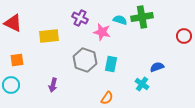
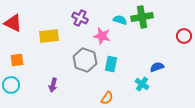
pink star: moved 4 px down
